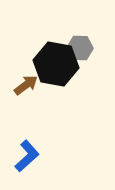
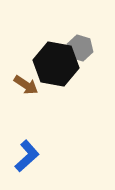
gray hexagon: rotated 15 degrees clockwise
brown arrow: rotated 70 degrees clockwise
